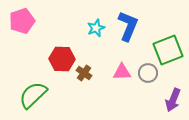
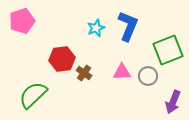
red hexagon: rotated 10 degrees counterclockwise
gray circle: moved 3 px down
purple arrow: moved 2 px down
